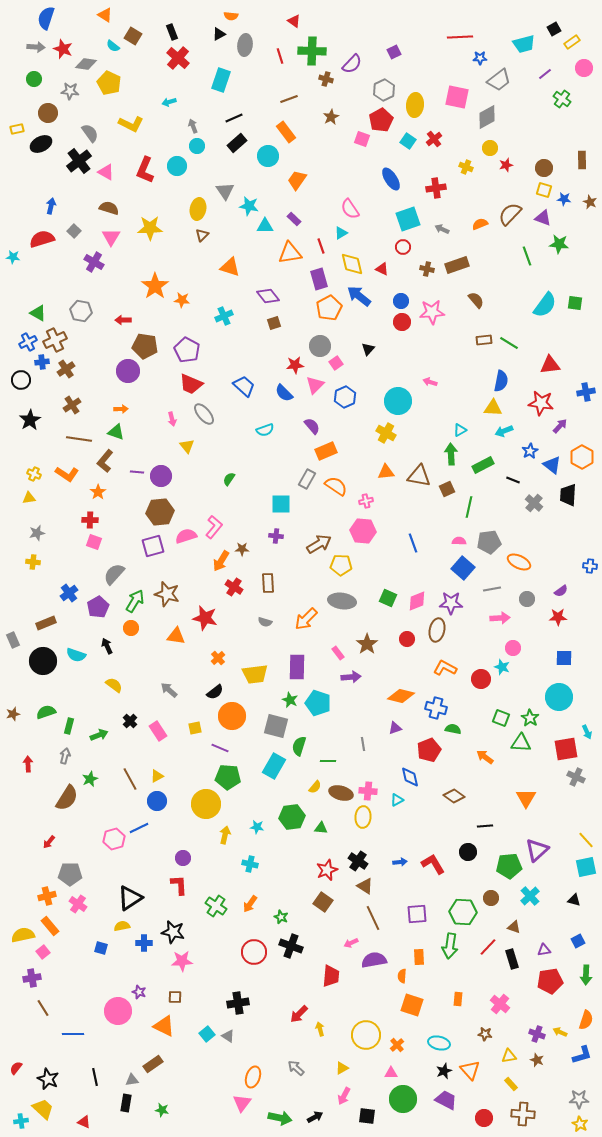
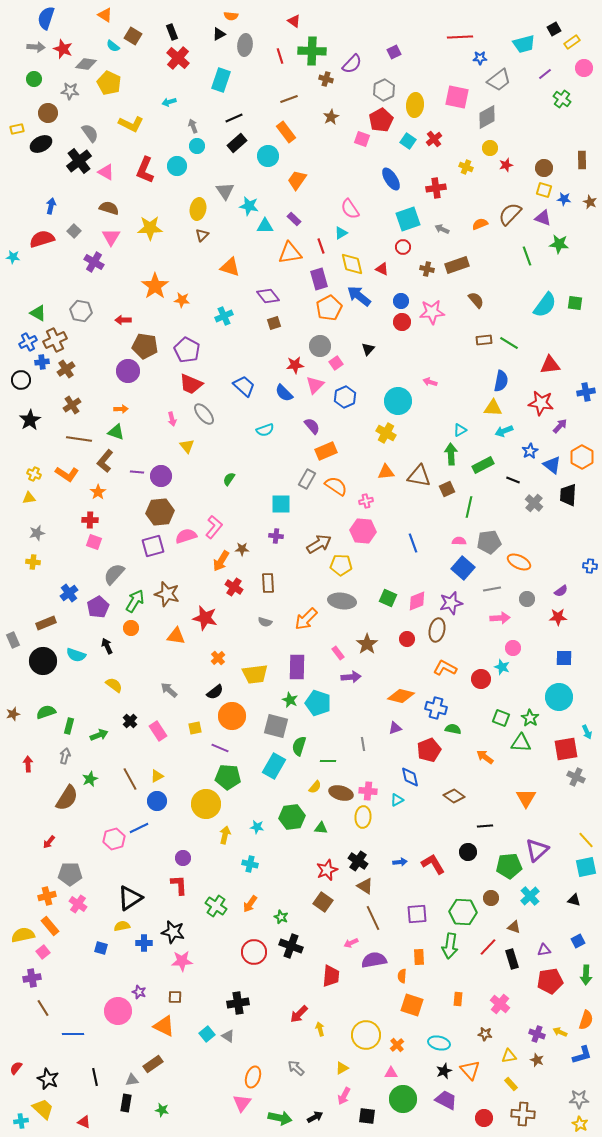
purple star at (451, 603): rotated 15 degrees counterclockwise
